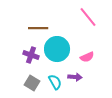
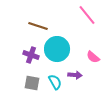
pink line: moved 1 px left, 2 px up
brown line: moved 2 px up; rotated 18 degrees clockwise
pink semicircle: moved 6 px right; rotated 64 degrees clockwise
purple arrow: moved 2 px up
gray square: rotated 21 degrees counterclockwise
